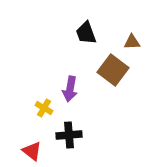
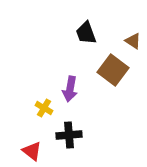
brown triangle: moved 1 px right, 1 px up; rotated 36 degrees clockwise
